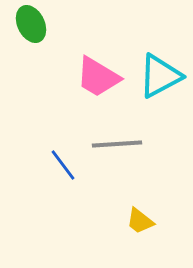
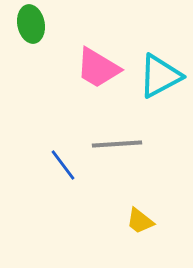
green ellipse: rotated 15 degrees clockwise
pink trapezoid: moved 9 px up
